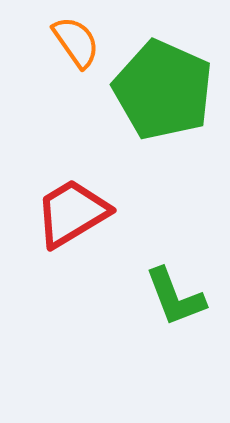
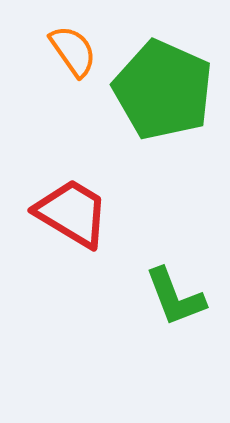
orange semicircle: moved 3 px left, 9 px down
red trapezoid: rotated 62 degrees clockwise
